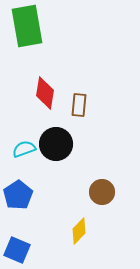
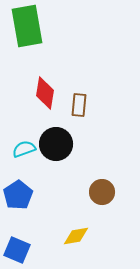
yellow diamond: moved 3 px left, 5 px down; rotated 36 degrees clockwise
